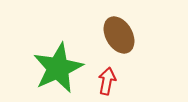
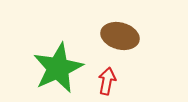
brown ellipse: moved 1 px right, 1 px down; rotated 45 degrees counterclockwise
